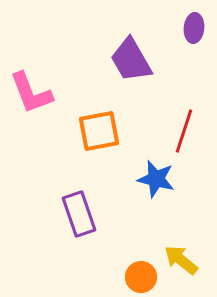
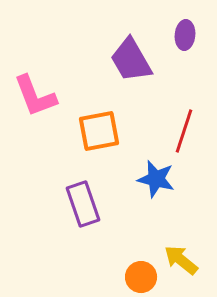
purple ellipse: moved 9 px left, 7 px down
pink L-shape: moved 4 px right, 3 px down
purple rectangle: moved 4 px right, 10 px up
